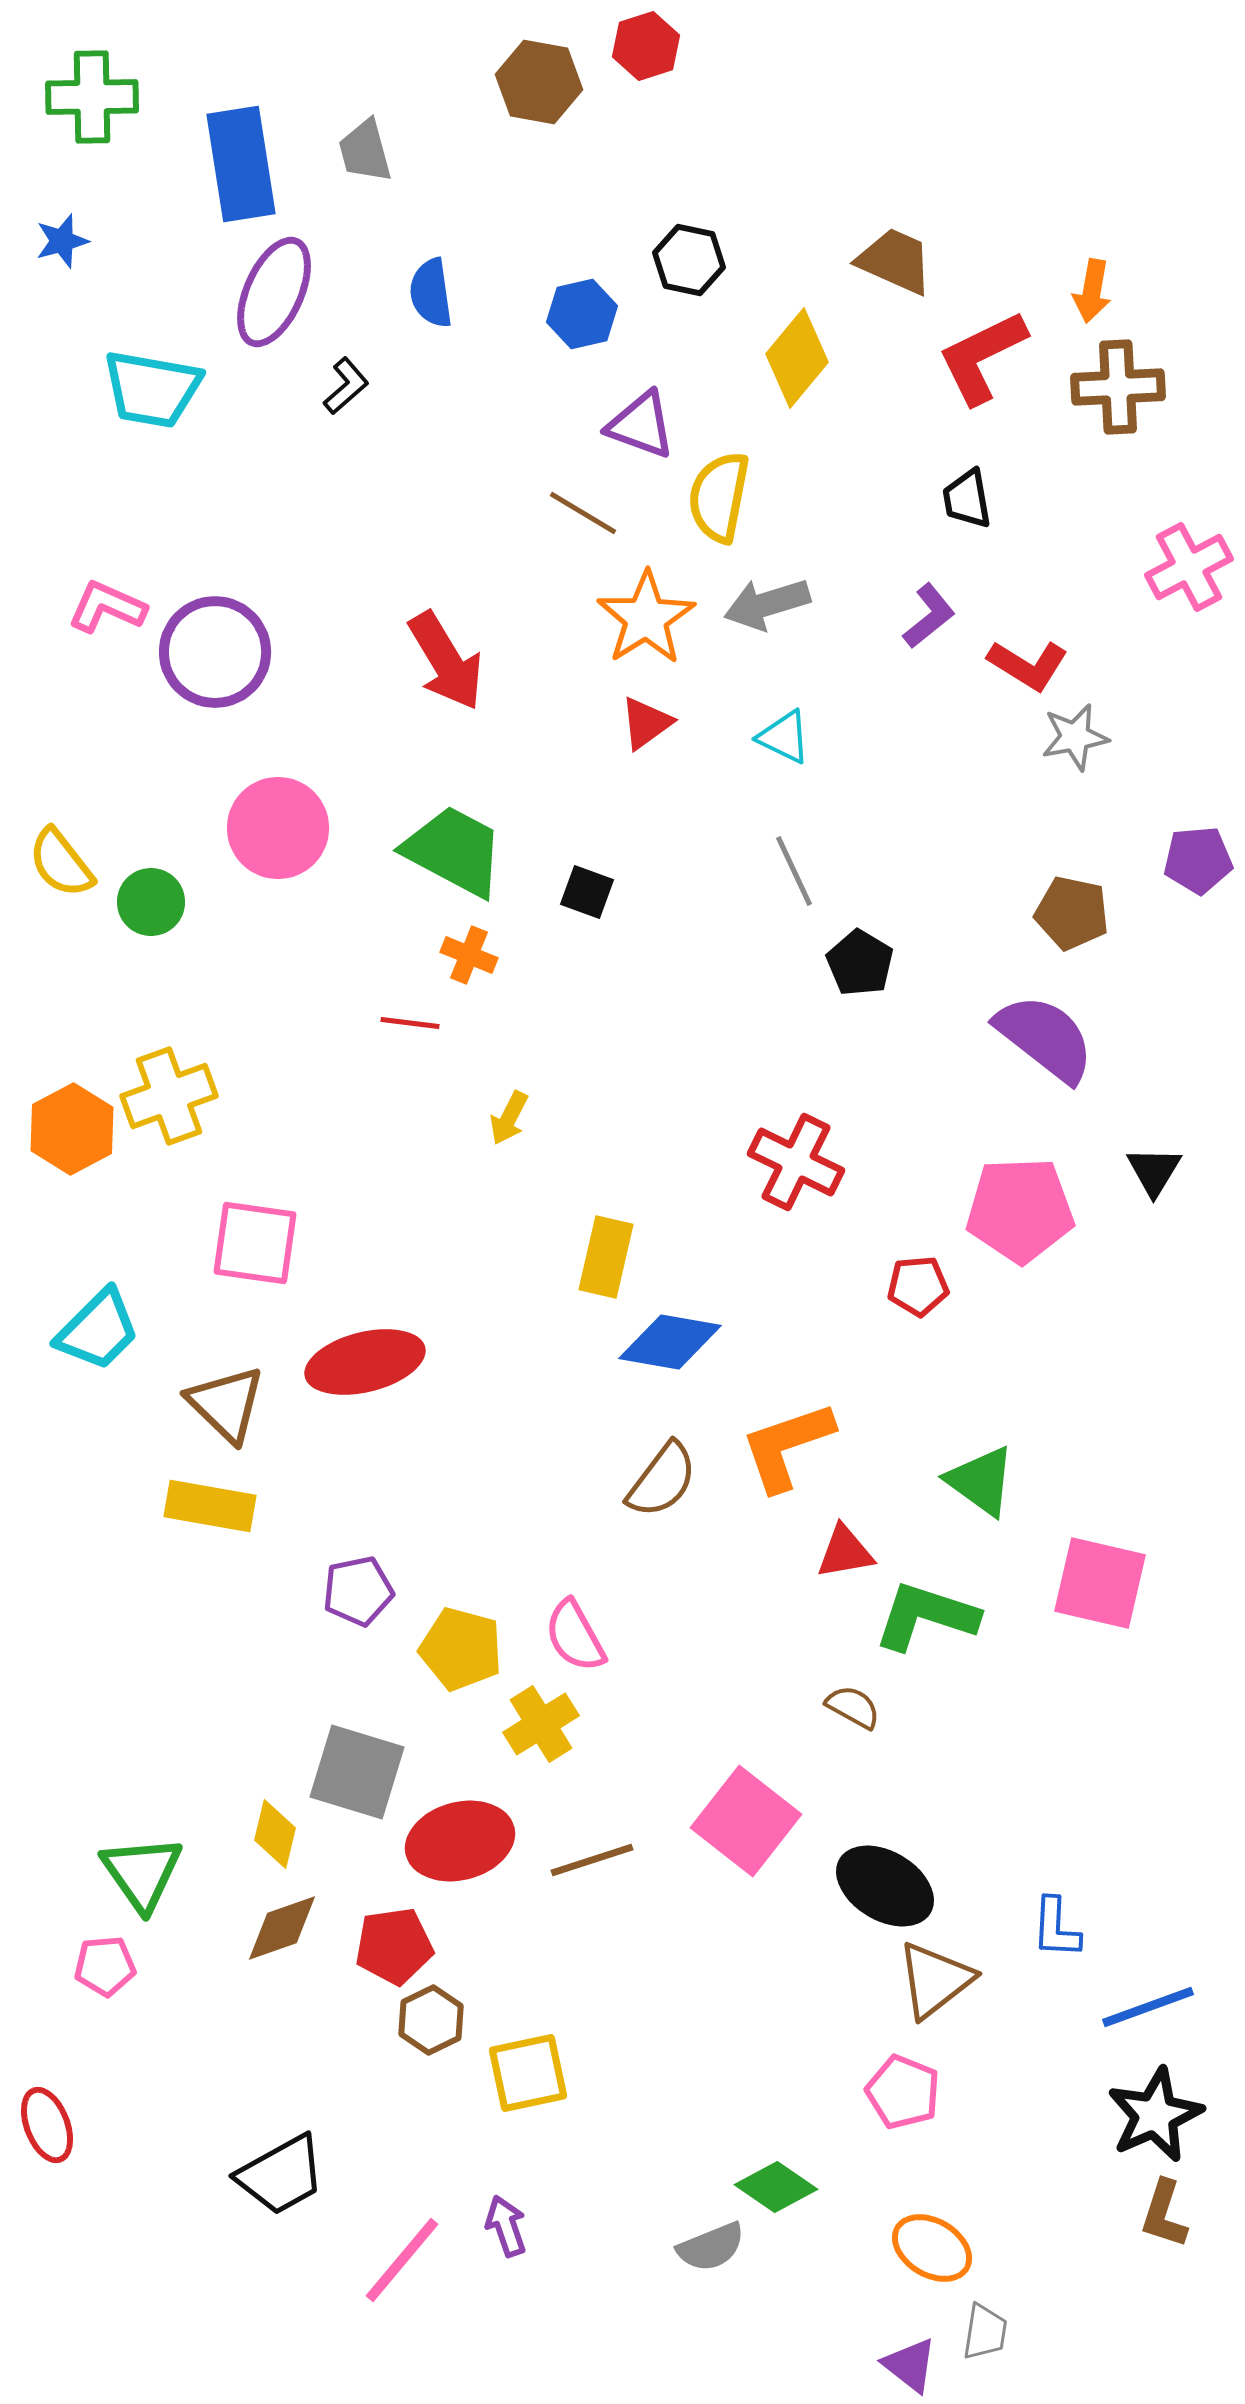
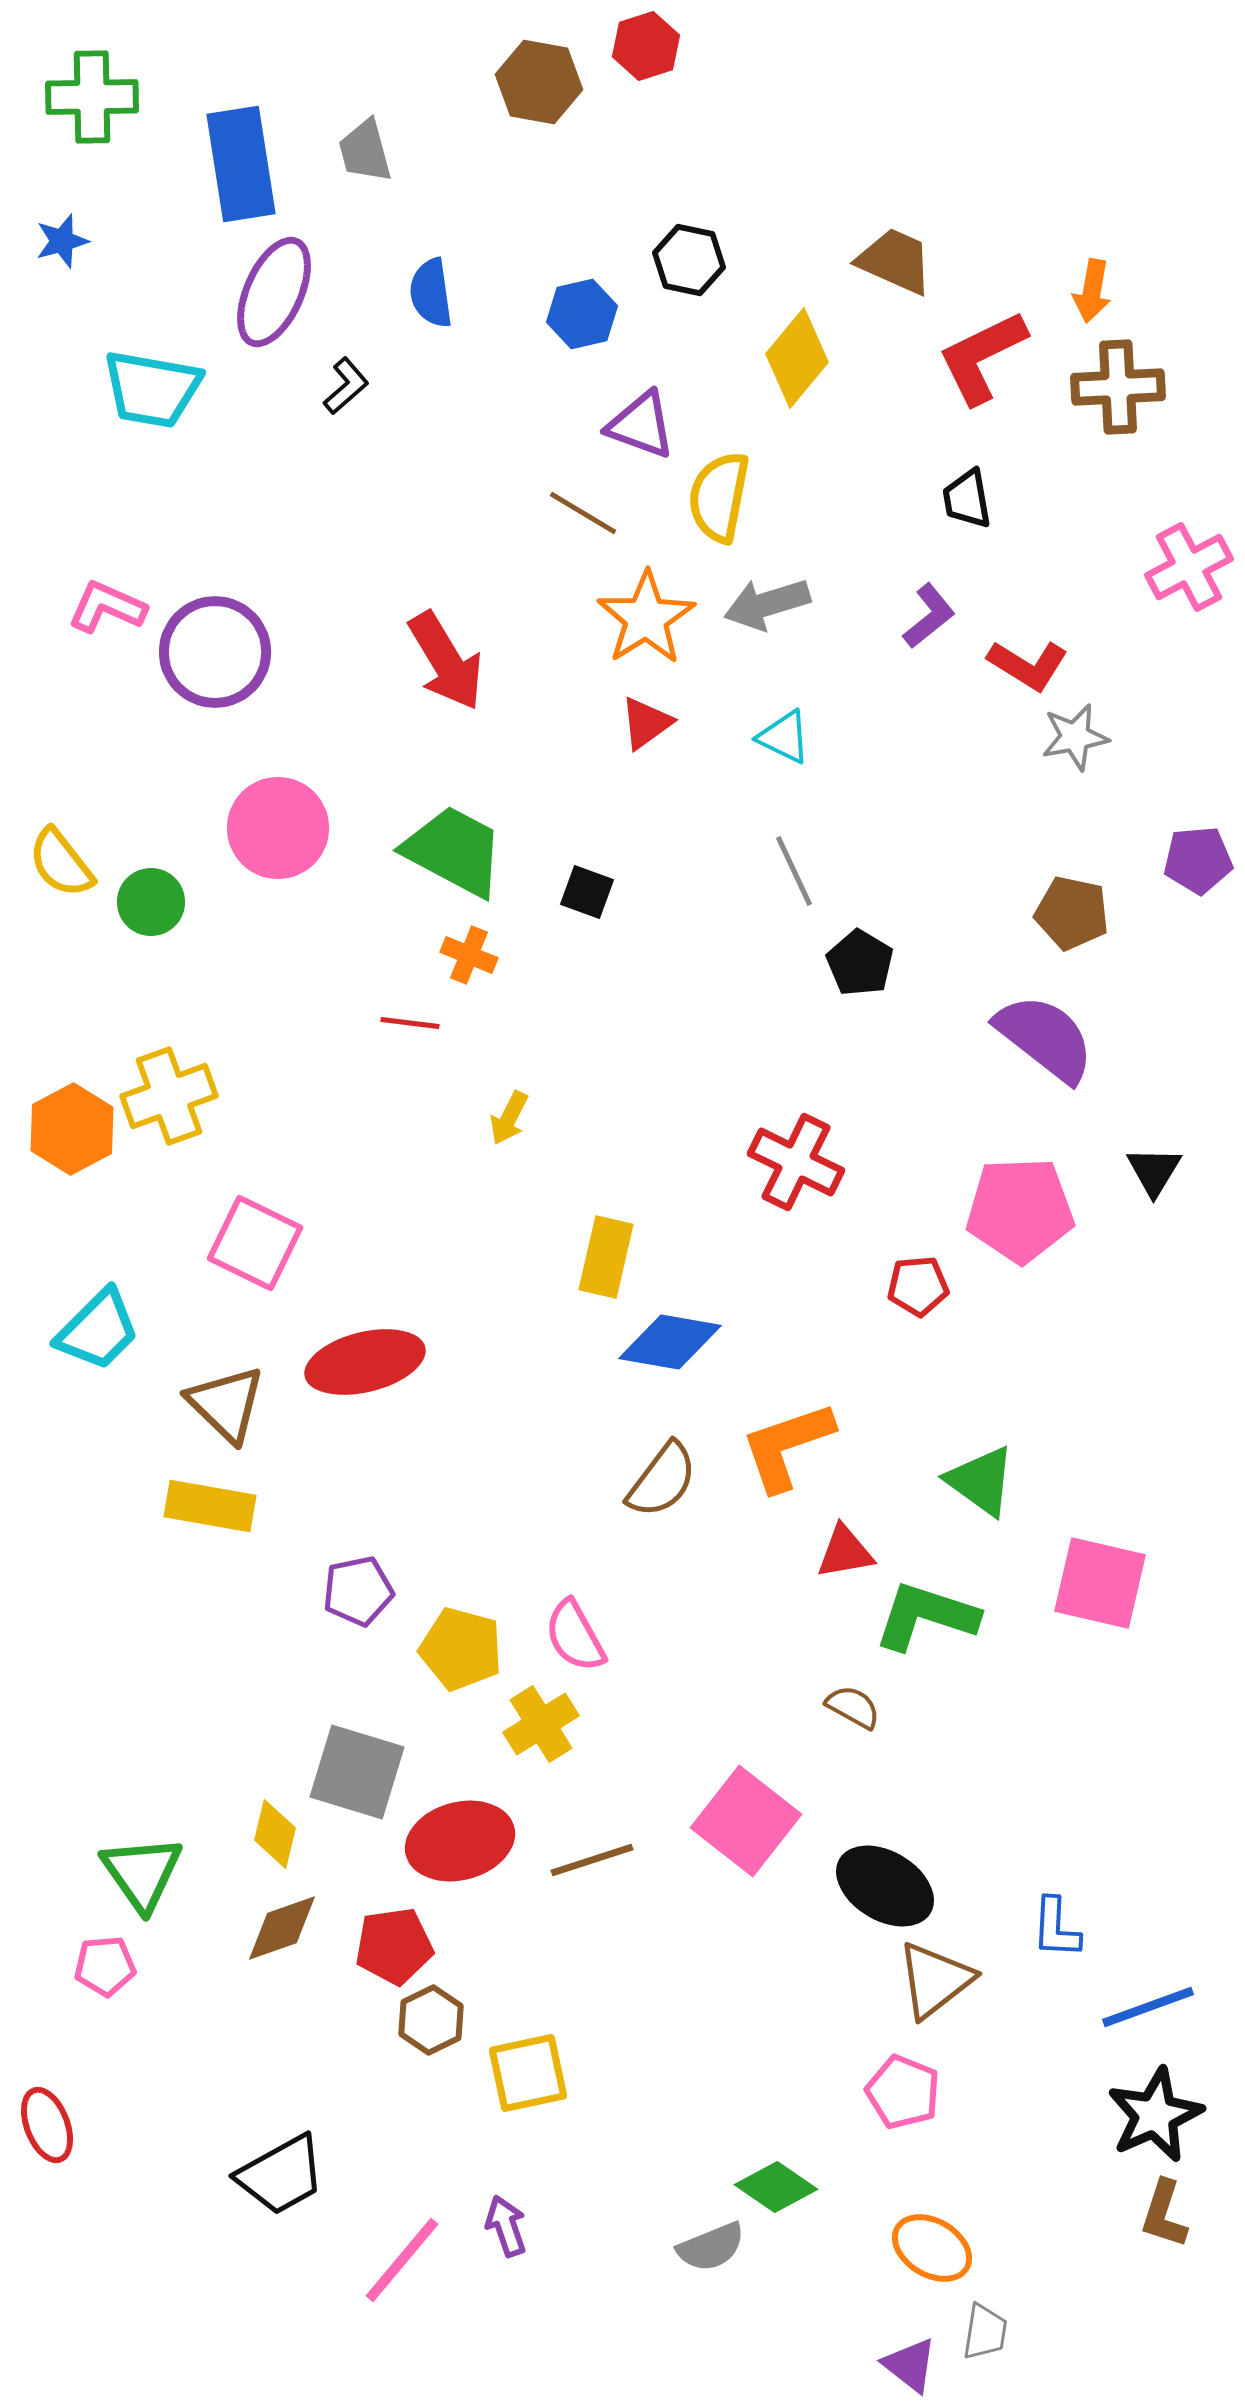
pink square at (255, 1243): rotated 18 degrees clockwise
